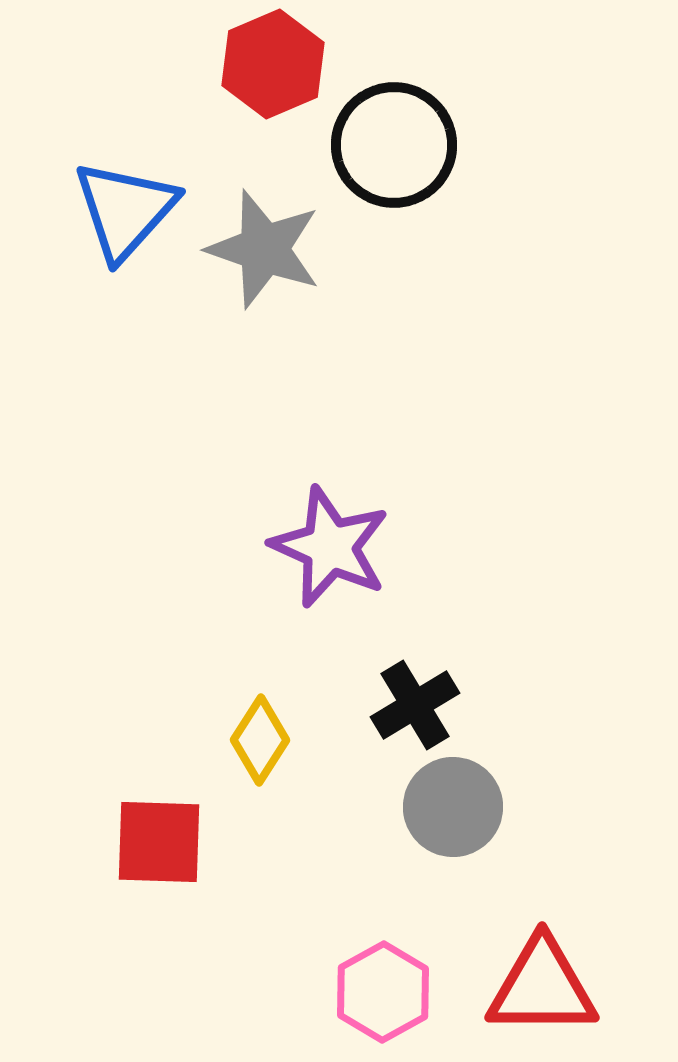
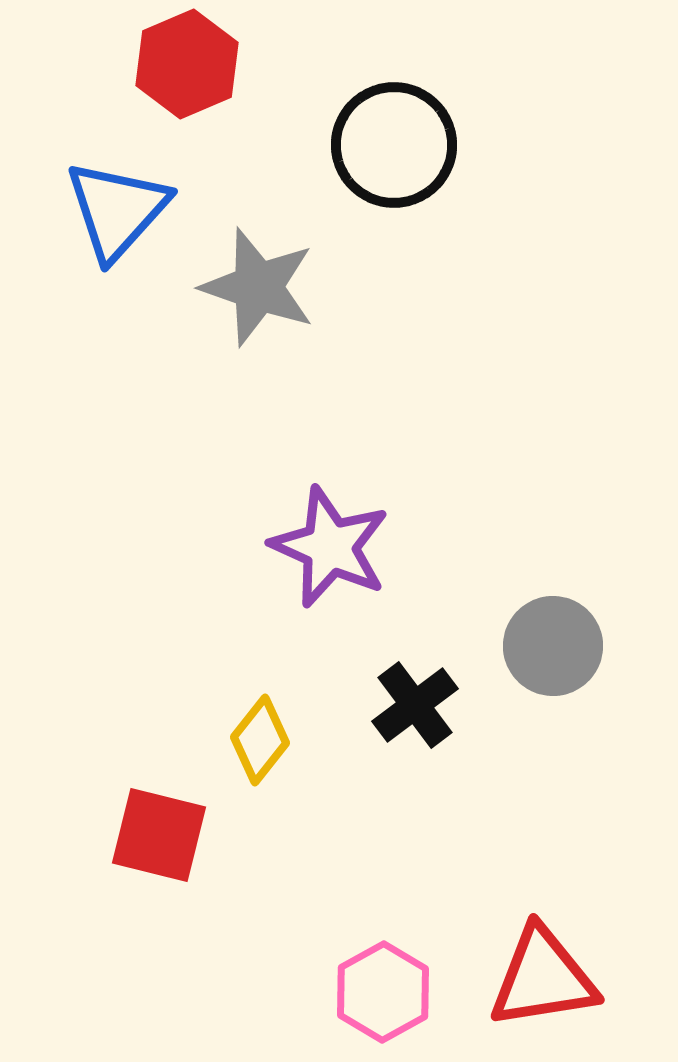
red hexagon: moved 86 px left
blue triangle: moved 8 px left
gray star: moved 6 px left, 38 px down
black cross: rotated 6 degrees counterclockwise
yellow diamond: rotated 6 degrees clockwise
gray circle: moved 100 px right, 161 px up
red square: moved 7 px up; rotated 12 degrees clockwise
red triangle: moved 1 px right, 9 px up; rotated 9 degrees counterclockwise
